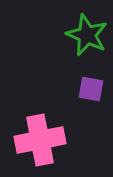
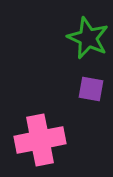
green star: moved 1 px right, 3 px down
